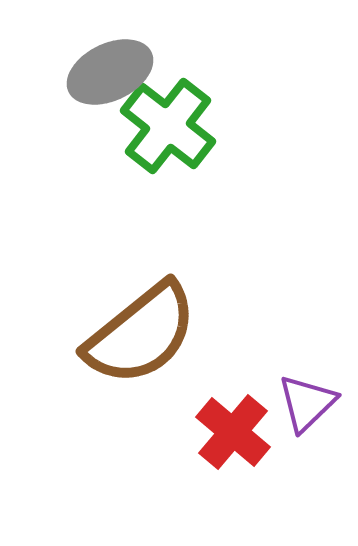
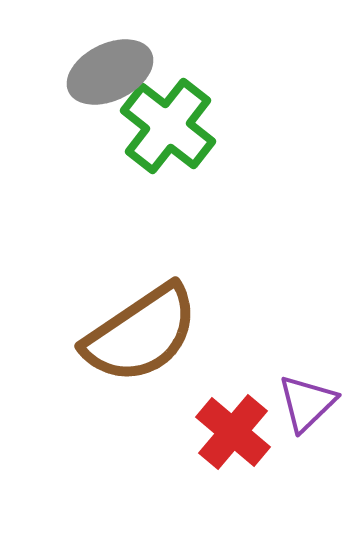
brown semicircle: rotated 5 degrees clockwise
